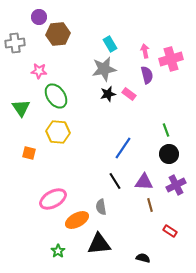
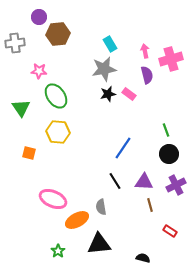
pink ellipse: rotated 52 degrees clockwise
